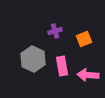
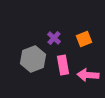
purple cross: moved 1 px left, 7 px down; rotated 32 degrees counterclockwise
gray hexagon: rotated 15 degrees clockwise
pink rectangle: moved 1 px right, 1 px up
